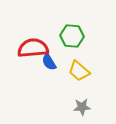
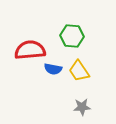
red semicircle: moved 3 px left, 2 px down
blue semicircle: moved 4 px right, 7 px down; rotated 48 degrees counterclockwise
yellow trapezoid: rotated 15 degrees clockwise
